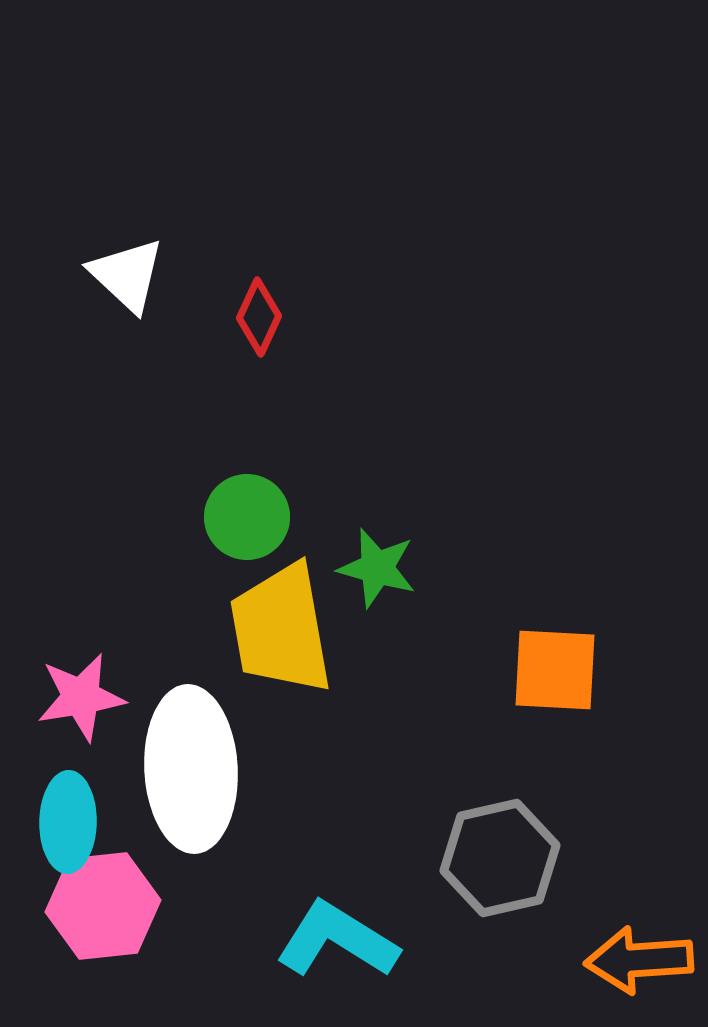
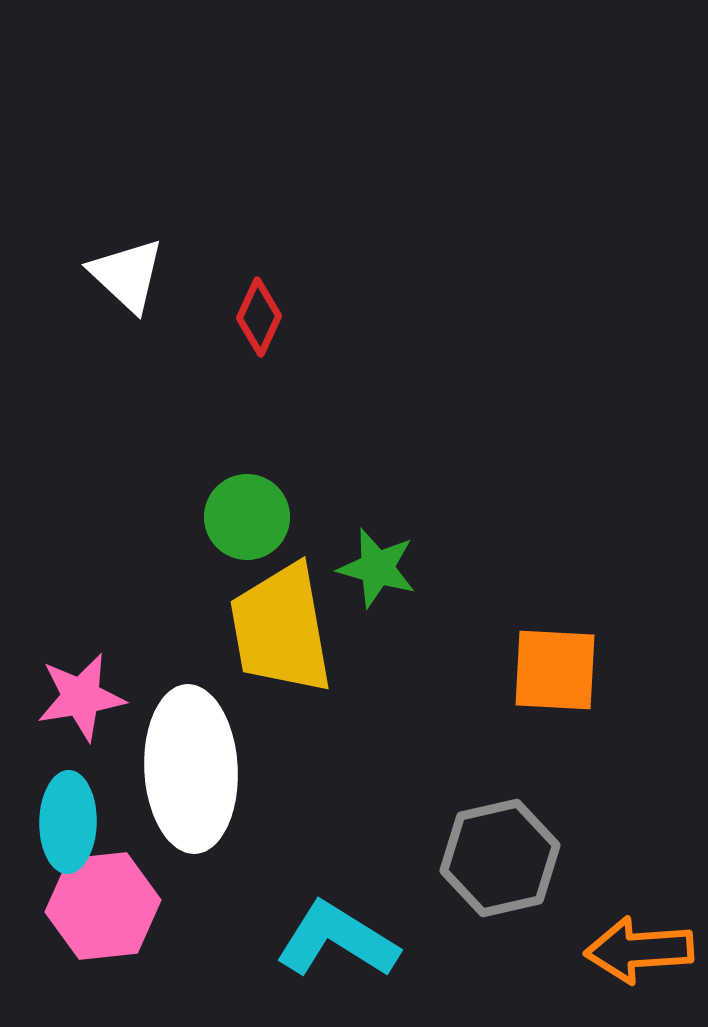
orange arrow: moved 10 px up
